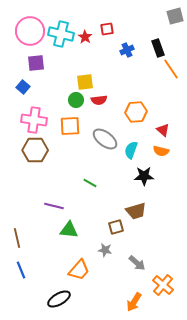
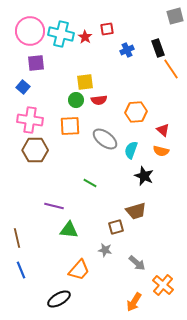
pink cross: moved 4 px left
black star: rotated 24 degrees clockwise
